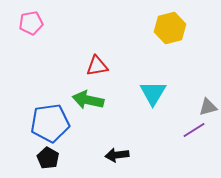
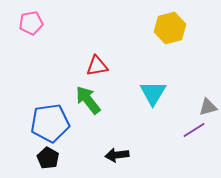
green arrow: rotated 40 degrees clockwise
